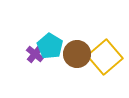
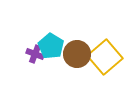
cyan pentagon: moved 1 px right
purple cross: rotated 18 degrees counterclockwise
